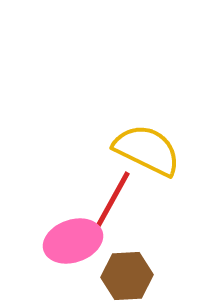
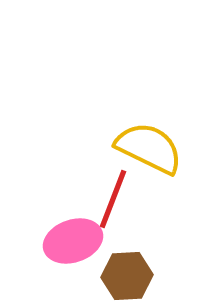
yellow semicircle: moved 2 px right, 2 px up
red line: rotated 8 degrees counterclockwise
